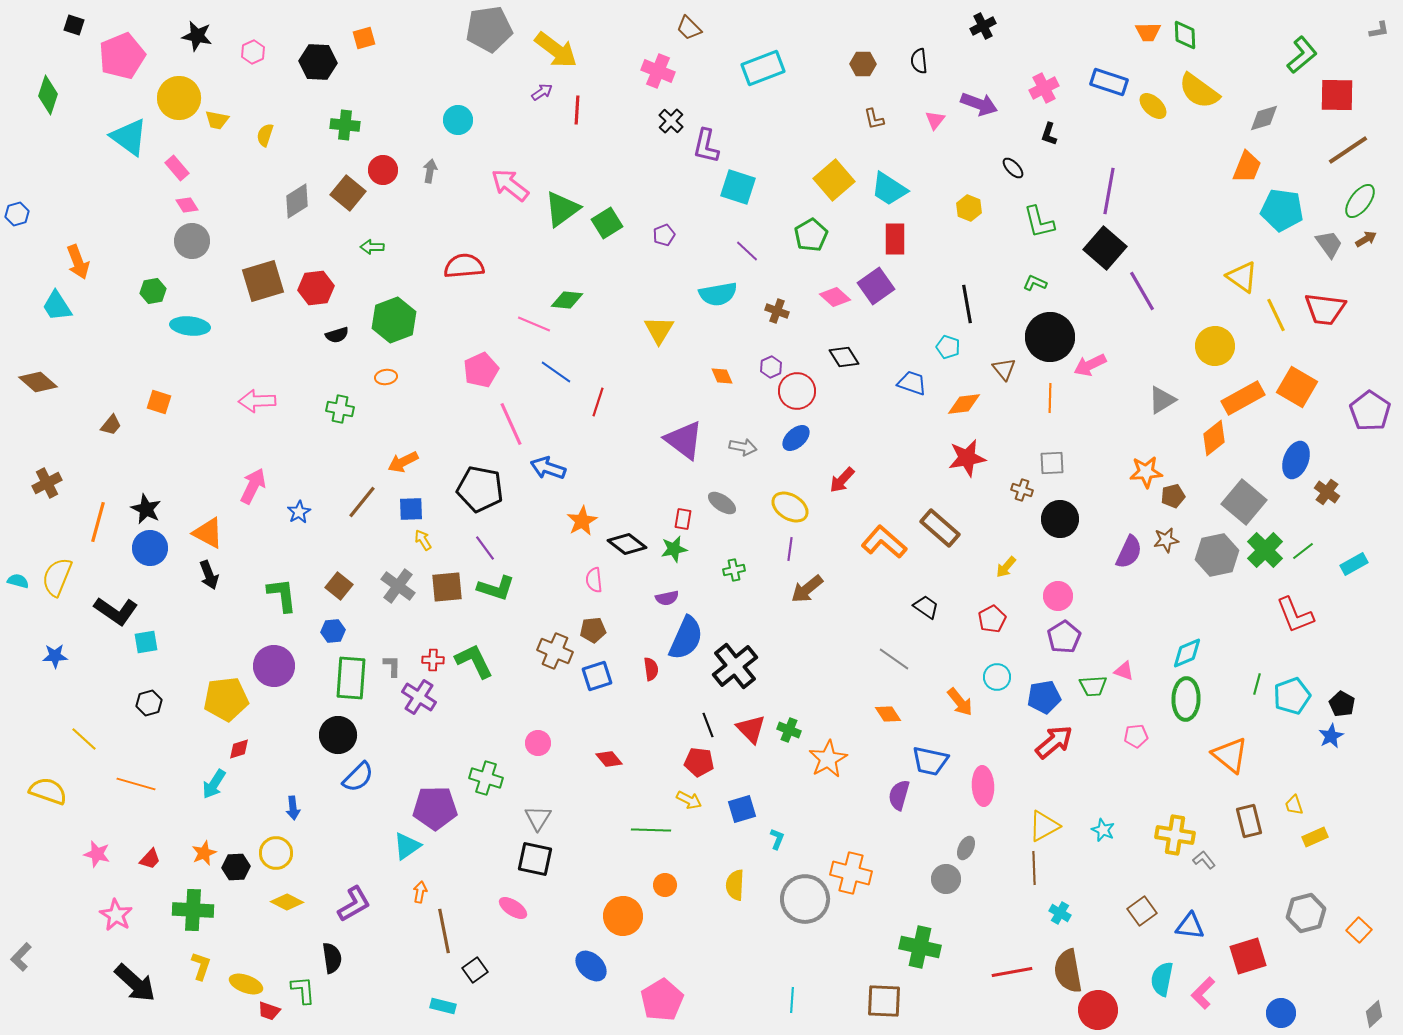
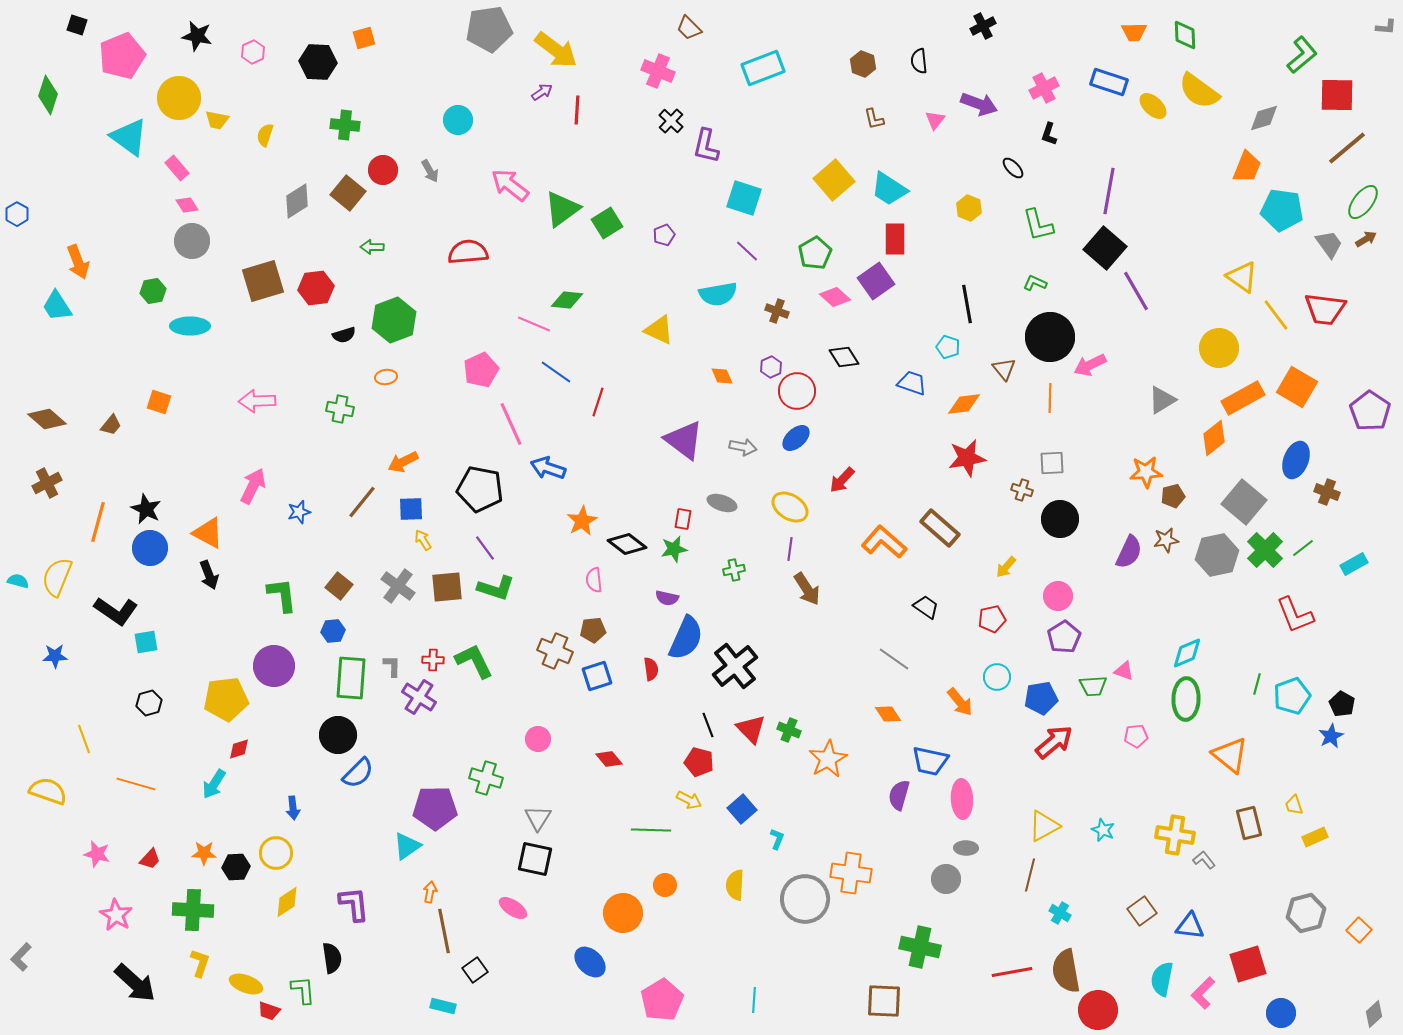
black square at (74, 25): moved 3 px right
gray L-shape at (1379, 30): moved 7 px right, 3 px up; rotated 15 degrees clockwise
orange trapezoid at (1148, 32): moved 14 px left
brown hexagon at (863, 64): rotated 20 degrees clockwise
brown line at (1348, 150): moved 1 px left, 2 px up; rotated 6 degrees counterclockwise
gray arrow at (430, 171): rotated 140 degrees clockwise
cyan square at (738, 187): moved 6 px right, 11 px down
green ellipse at (1360, 201): moved 3 px right, 1 px down
blue hexagon at (17, 214): rotated 15 degrees counterclockwise
green L-shape at (1039, 222): moved 1 px left, 3 px down
green pentagon at (811, 235): moved 4 px right, 18 px down
red semicircle at (464, 266): moved 4 px right, 14 px up
purple square at (876, 286): moved 5 px up
purple line at (1142, 291): moved 6 px left
yellow line at (1276, 315): rotated 12 degrees counterclockwise
cyan ellipse at (190, 326): rotated 6 degrees counterclockwise
yellow triangle at (659, 330): rotated 36 degrees counterclockwise
black semicircle at (337, 335): moved 7 px right
yellow circle at (1215, 346): moved 4 px right, 2 px down
brown diamond at (38, 382): moved 9 px right, 37 px down
brown cross at (1327, 492): rotated 15 degrees counterclockwise
gray ellipse at (722, 503): rotated 16 degrees counterclockwise
blue star at (299, 512): rotated 15 degrees clockwise
green line at (1303, 551): moved 3 px up
brown arrow at (807, 589): rotated 84 degrees counterclockwise
purple semicircle at (667, 598): rotated 25 degrees clockwise
red pentagon at (992, 619): rotated 16 degrees clockwise
blue pentagon at (1044, 697): moved 3 px left, 1 px down
yellow line at (84, 739): rotated 28 degrees clockwise
pink circle at (538, 743): moved 4 px up
red pentagon at (699, 762): rotated 8 degrees clockwise
blue semicircle at (358, 777): moved 4 px up
pink ellipse at (983, 786): moved 21 px left, 13 px down
blue square at (742, 809): rotated 24 degrees counterclockwise
brown rectangle at (1249, 821): moved 2 px down
gray ellipse at (966, 848): rotated 65 degrees clockwise
orange star at (204, 853): rotated 25 degrees clockwise
brown line at (1034, 868): moved 4 px left, 7 px down; rotated 16 degrees clockwise
orange cross at (851, 873): rotated 6 degrees counterclockwise
orange arrow at (420, 892): moved 10 px right
yellow diamond at (287, 902): rotated 60 degrees counterclockwise
purple L-shape at (354, 904): rotated 66 degrees counterclockwise
orange circle at (623, 916): moved 3 px up
red square at (1248, 956): moved 8 px down
yellow L-shape at (201, 966): moved 1 px left, 3 px up
blue ellipse at (591, 966): moved 1 px left, 4 px up
brown semicircle at (1068, 971): moved 2 px left
cyan line at (792, 1000): moved 38 px left
